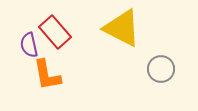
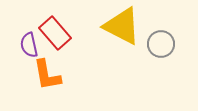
yellow triangle: moved 2 px up
red rectangle: moved 1 px down
gray circle: moved 25 px up
